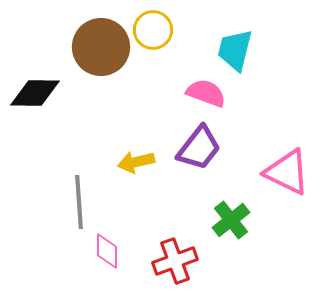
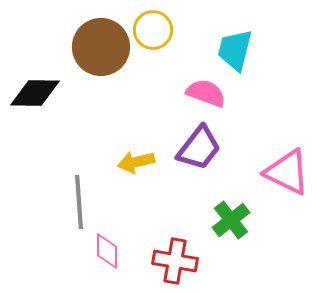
red cross: rotated 30 degrees clockwise
